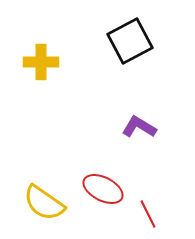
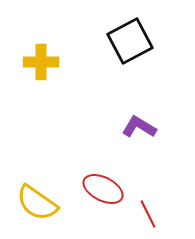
yellow semicircle: moved 7 px left
